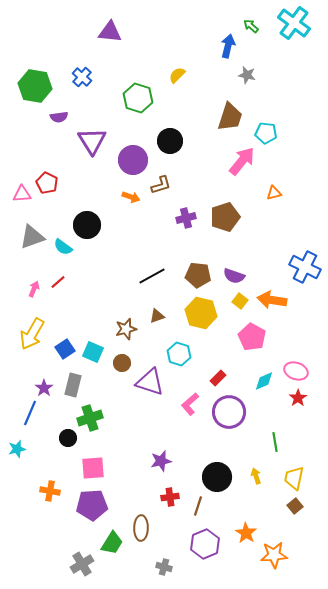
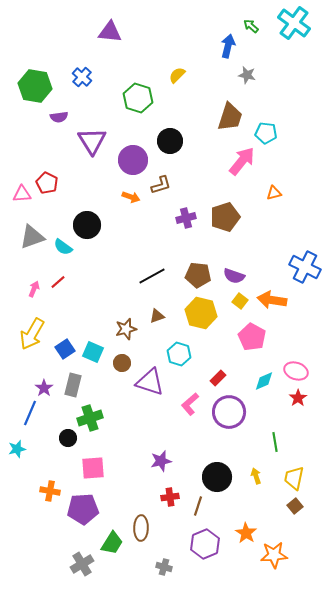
purple pentagon at (92, 505): moved 9 px left, 4 px down
